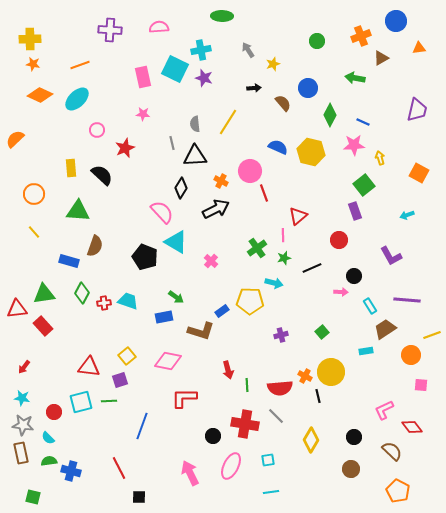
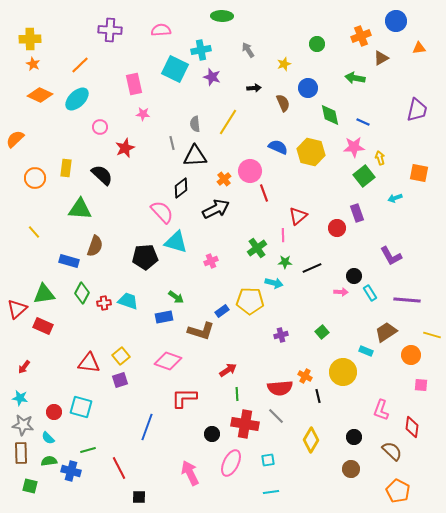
pink semicircle at (159, 27): moved 2 px right, 3 px down
green circle at (317, 41): moved 3 px down
orange star at (33, 64): rotated 16 degrees clockwise
yellow star at (273, 64): moved 11 px right
orange line at (80, 65): rotated 24 degrees counterclockwise
pink rectangle at (143, 77): moved 9 px left, 7 px down
purple star at (204, 78): moved 8 px right, 1 px up
brown semicircle at (283, 103): rotated 18 degrees clockwise
green diamond at (330, 115): rotated 40 degrees counterclockwise
pink circle at (97, 130): moved 3 px right, 3 px up
pink star at (354, 145): moved 2 px down
yellow rectangle at (71, 168): moved 5 px left; rotated 12 degrees clockwise
orange square at (419, 173): rotated 18 degrees counterclockwise
orange cross at (221, 181): moved 3 px right, 2 px up; rotated 24 degrees clockwise
green square at (364, 185): moved 9 px up
black diamond at (181, 188): rotated 20 degrees clockwise
orange circle at (34, 194): moved 1 px right, 16 px up
green triangle at (78, 211): moved 2 px right, 2 px up
purple rectangle at (355, 211): moved 2 px right, 2 px down
cyan arrow at (407, 215): moved 12 px left, 17 px up
red circle at (339, 240): moved 2 px left, 12 px up
cyan triangle at (176, 242): rotated 15 degrees counterclockwise
black pentagon at (145, 257): rotated 25 degrees counterclockwise
green star at (284, 258): moved 1 px right, 4 px down; rotated 16 degrees clockwise
pink cross at (211, 261): rotated 24 degrees clockwise
cyan rectangle at (370, 306): moved 13 px up
red triangle at (17, 309): rotated 35 degrees counterclockwise
red rectangle at (43, 326): rotated 24 degrees counterclockwise
brown trapezoid at (385, 329): moved 1 px right, 3 px down
yellow line at (432, 335): rotated 36 degrees clockwise
cyan rectangle at (366, 351): rotated 32 degrees clockwise
yellow square at (127, 356): moved 6 px left
pink diamond at (168, 361): rotated 8 degrees clockwise
red triangle at (89, 367): moved 4 px up
red arrow at (228, 370): rotated 108 degrees counterclockwise
yellow circle at (331, 372): moved 12 px right
green line at (247, 385): moved 10 px left, 9 px down
cyan star at (22, 398): moved 2 px left
green line at (109, 401): moved 21 px left, 49 px down; rotated 14 degrees counterclockwise
cyan square at (81, 402): moved 5 px down; rotated 30 degrees clockwise
pink L-shape at (384, 410): moved 3 px left; rotated 45 degrees counterclockwise
blue line at (142, 426): moved 5 px right, 1 px down
red diamond at (412, 427): rotated 45 degrees clockwise
black circle at (213, 436): moved 1 px left, 2 px up
brown rectangle at (21, 453): rotated 10 degrees clockwise
pink ellipse at (231, 466): moved 3 px up
green square at (33, 497): moved 3 px left, 11 px up
